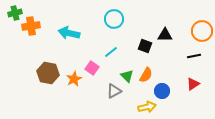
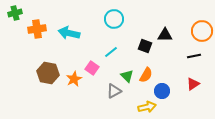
orange cross: moved 6 px right, 3 px down
